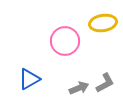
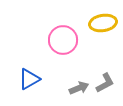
pink circle: moved 2 px left, 1 px up
